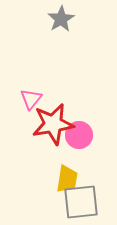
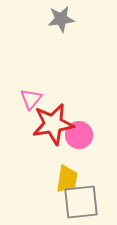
gray star: rotated 24 degrees clockwise
